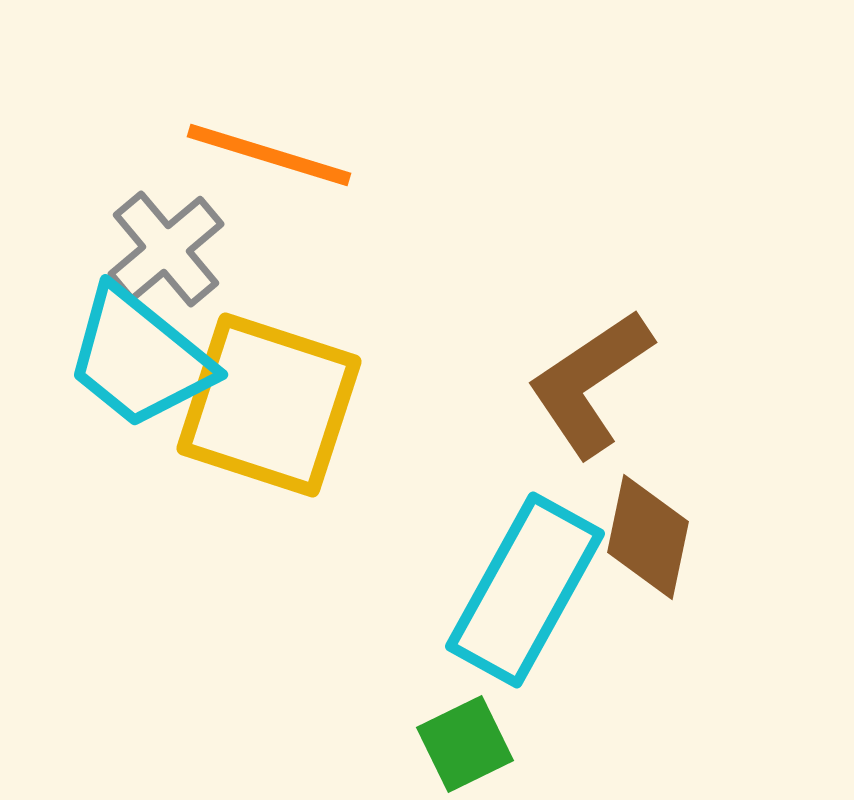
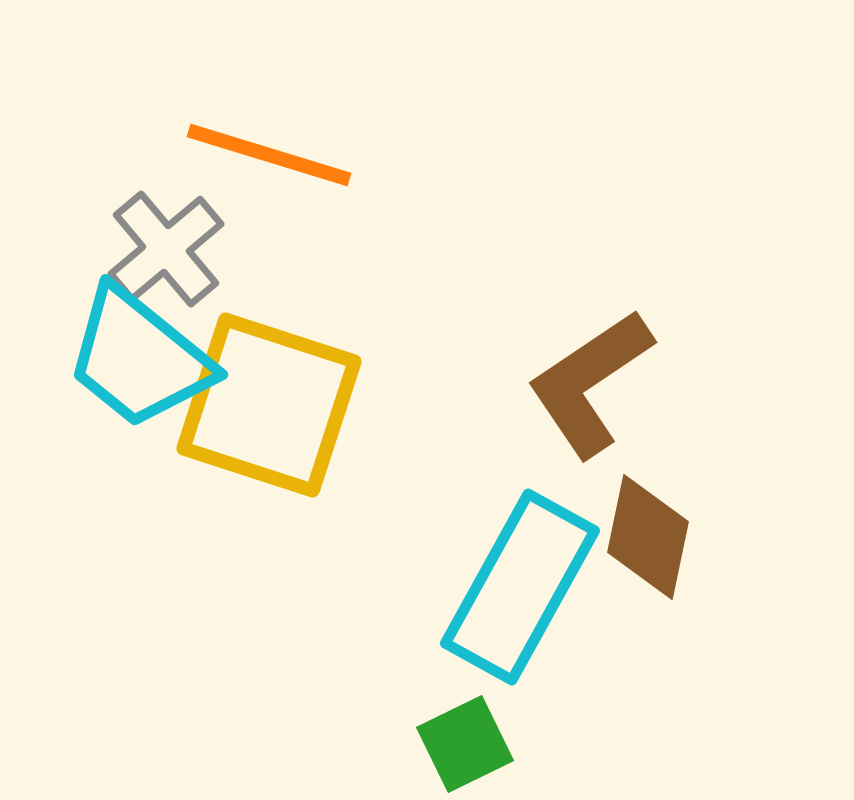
cyan rectangle: moved 5 px left, 3 px up
